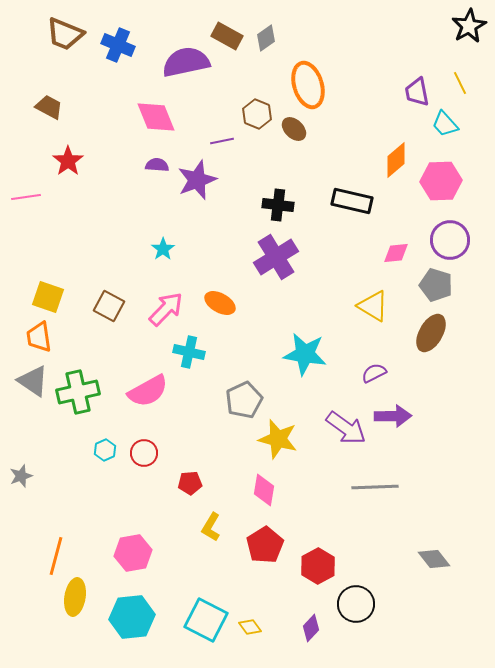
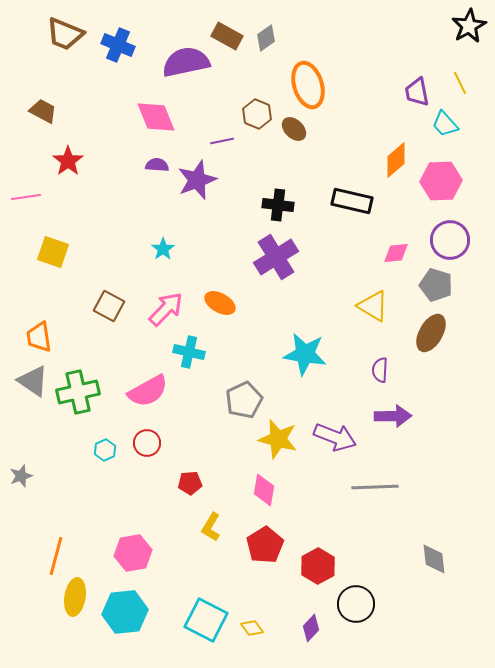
brown trapezoid at (49, 107): moved 6 px left, 4 px down
yellow square at (48, 297): moved 5 px right, 45 px up
purple semicircle at (374, 373): moved 6 px right, 3 px up; rotated 60 degrees counterclockwise
purple arrow at (346, 428): moved 11 px left, 9 px down; rotated 15 degrees counterclockwise
red circle at (144, 453): moved 3 px right, 10 px up
gray diamond at (434, 559): rotated 32 degrees clockwise
cyan hexagon at (132, 617): moved 7 px left, 5 px up
yellow diamond at (250, 627): moved 2 px right, 1 px down
